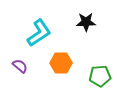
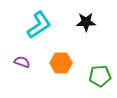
cyan L-shape: moved 8 px up
purple semicircle: moved 2 px right, 4 px up; rotated 21 degrees counterclockwise
